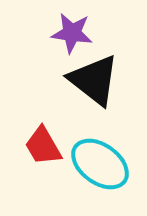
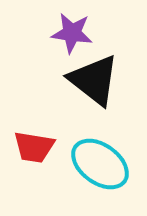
red trapezoid: moved 9 px left, 1 px down; rotated 51 degrees counterclockwise
